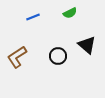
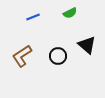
brown L-shape: moved 5 px right, 1 px up
